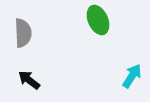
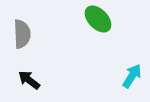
green ellipse: moved 1 px up; rotated 20 degrees counterclockwise
gray semicircle: moved 1 px left, 1 px down
